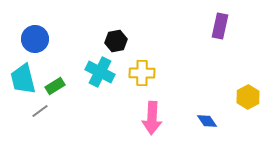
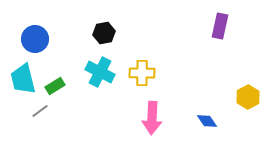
black hexagon: moved 12 px left, 8 px up
